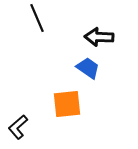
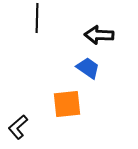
black line: rotated 24 degrees clockwise
black arrow: moved 2 px up
